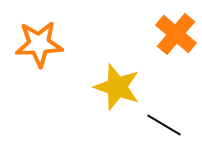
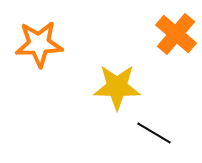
yellow star: rotated 18 degrees counterclockwise
black line: moved 10 px left, 8 px down
